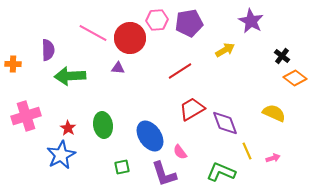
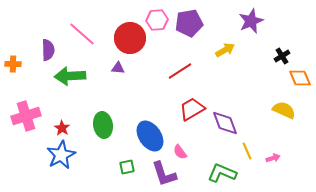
purple star: rotated 20 degrees clockwise
pink line: moved 11 px left, 1 px down; rotated 12 degrees clockwise
black cross: rotated 21 degrees clockwise
orange diamond: moved 5 px right; rotated 30 degrees clockwise
yellow semicircle: moved 10 px right, 3 px up
red star: moved 6 px left
green square: moved 5 px right
green L-shape: moved 1 px right, 1 px down
